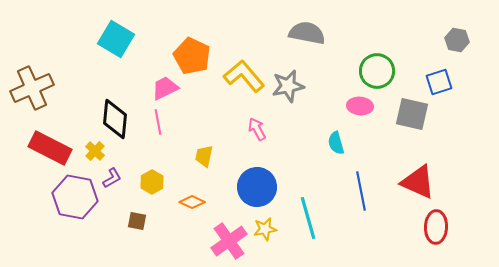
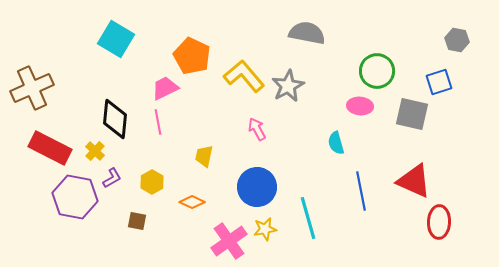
gray star: rotated 16 degrees counterclockwise
red triangle: moved 4 px left, 1 px up
red ellipse: moved 3 px right, 5 px up
